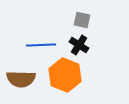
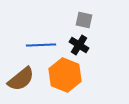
gray square: moved 2 px right
brown semicircle: rotated 40 degrees counterclockwise
